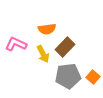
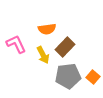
pink L-shape: rotated 40 degrees clockwise
yellow arrow: moved 1 px down
